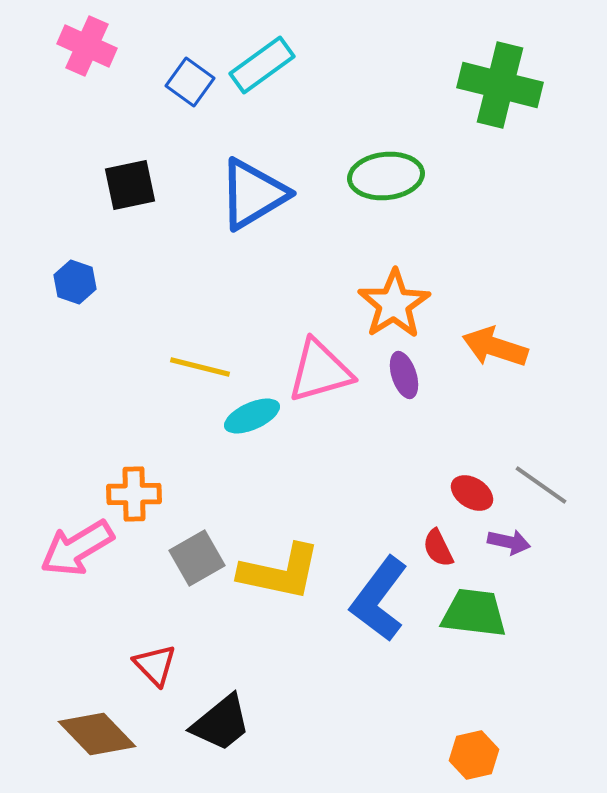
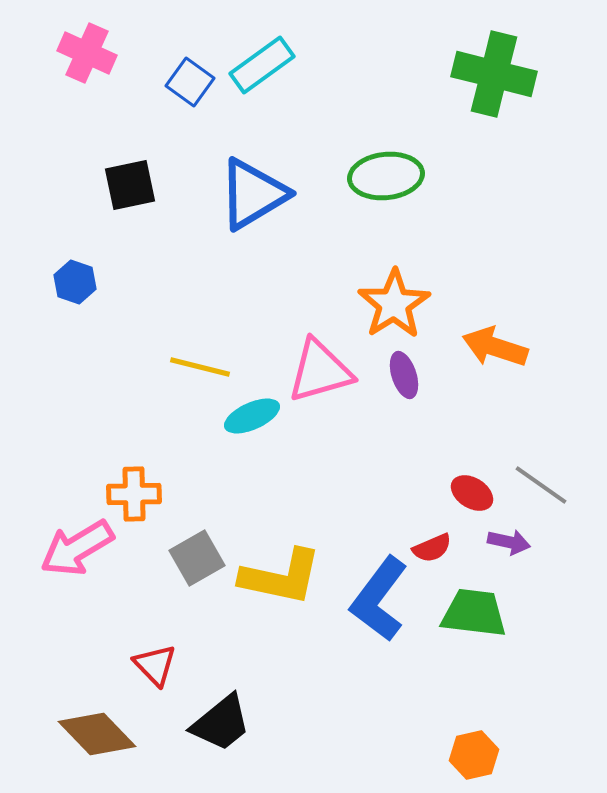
pink cross: moved 7 px down
green cross: moved 6 px left, 11 px up
red semicircle: moved 6 px left; rotated 87 degrees counterclockwise
yellow L-shape: moved 1 px right, 5 px down
